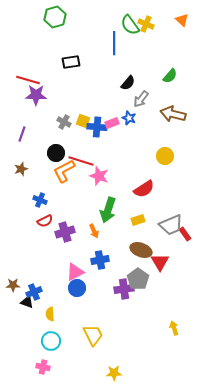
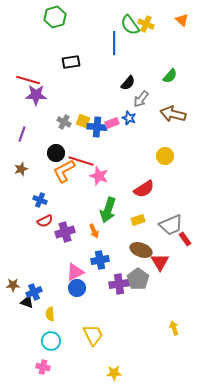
red rectangle at (185, 234): moved 5 px down
purple cross at (124, 289): moved 5 px left, 5 px up
